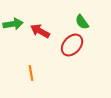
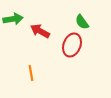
green arrow: moved 5 px up
red ellipse: rotated 20 degrees counterclockwise
